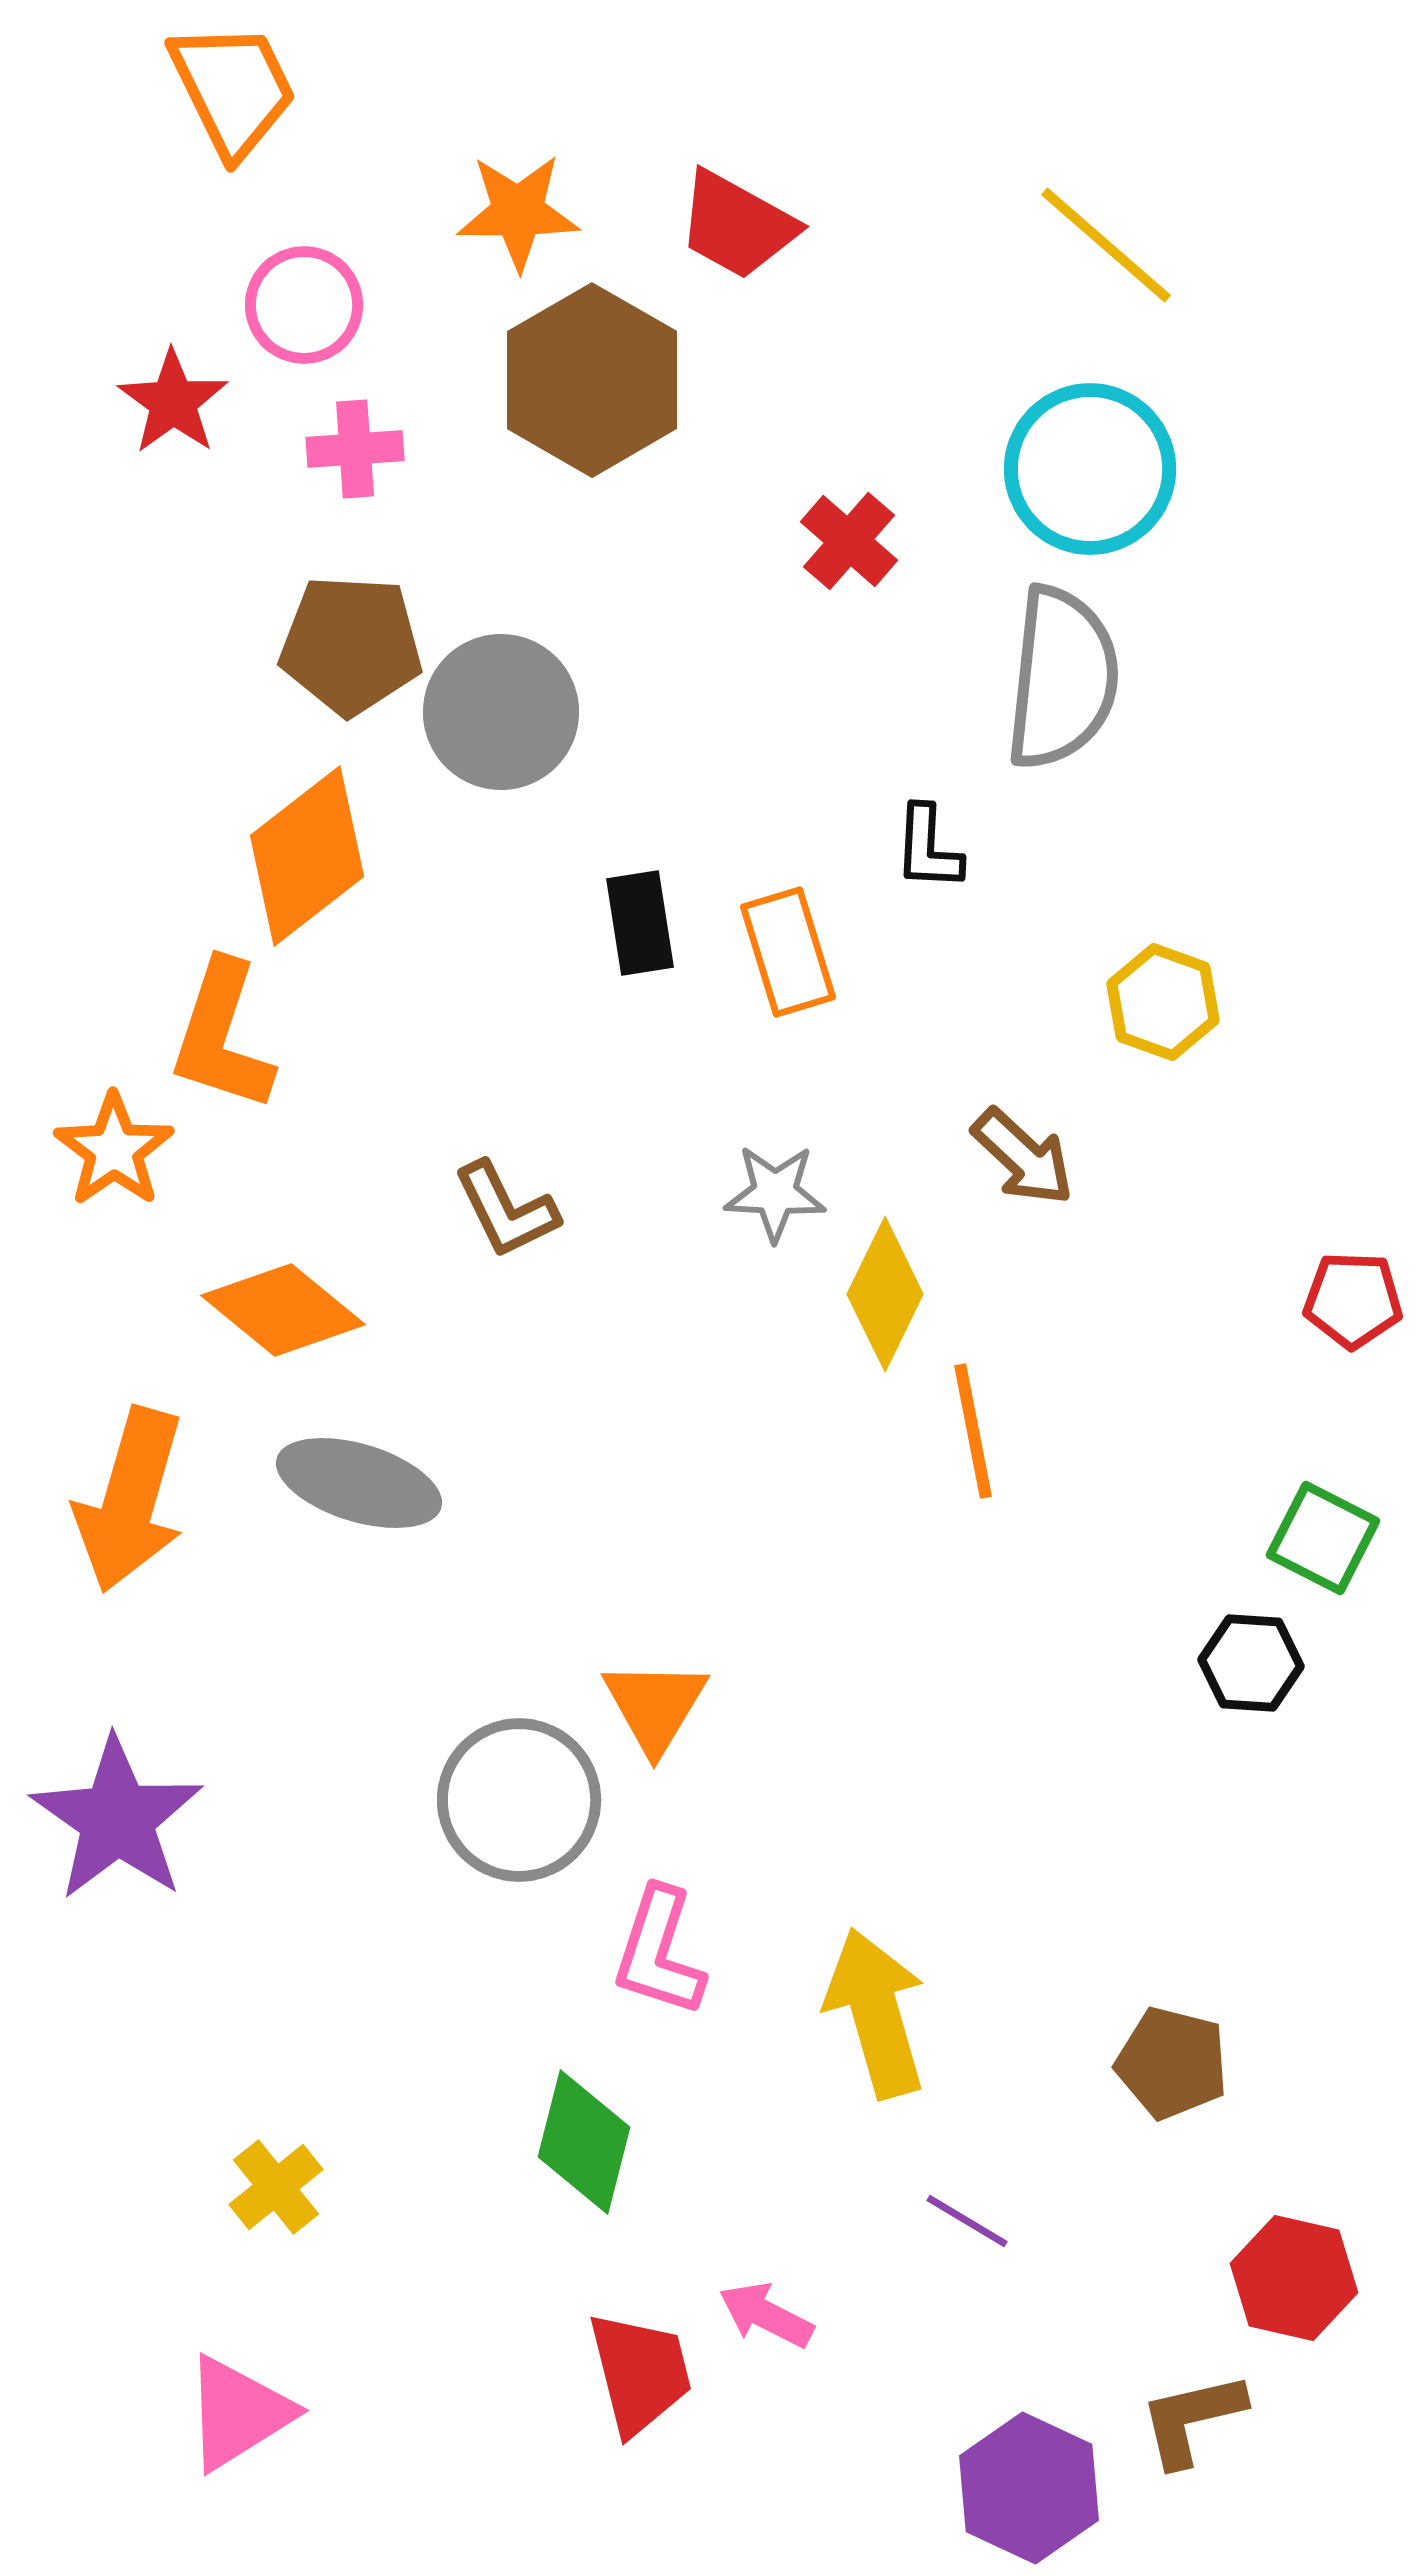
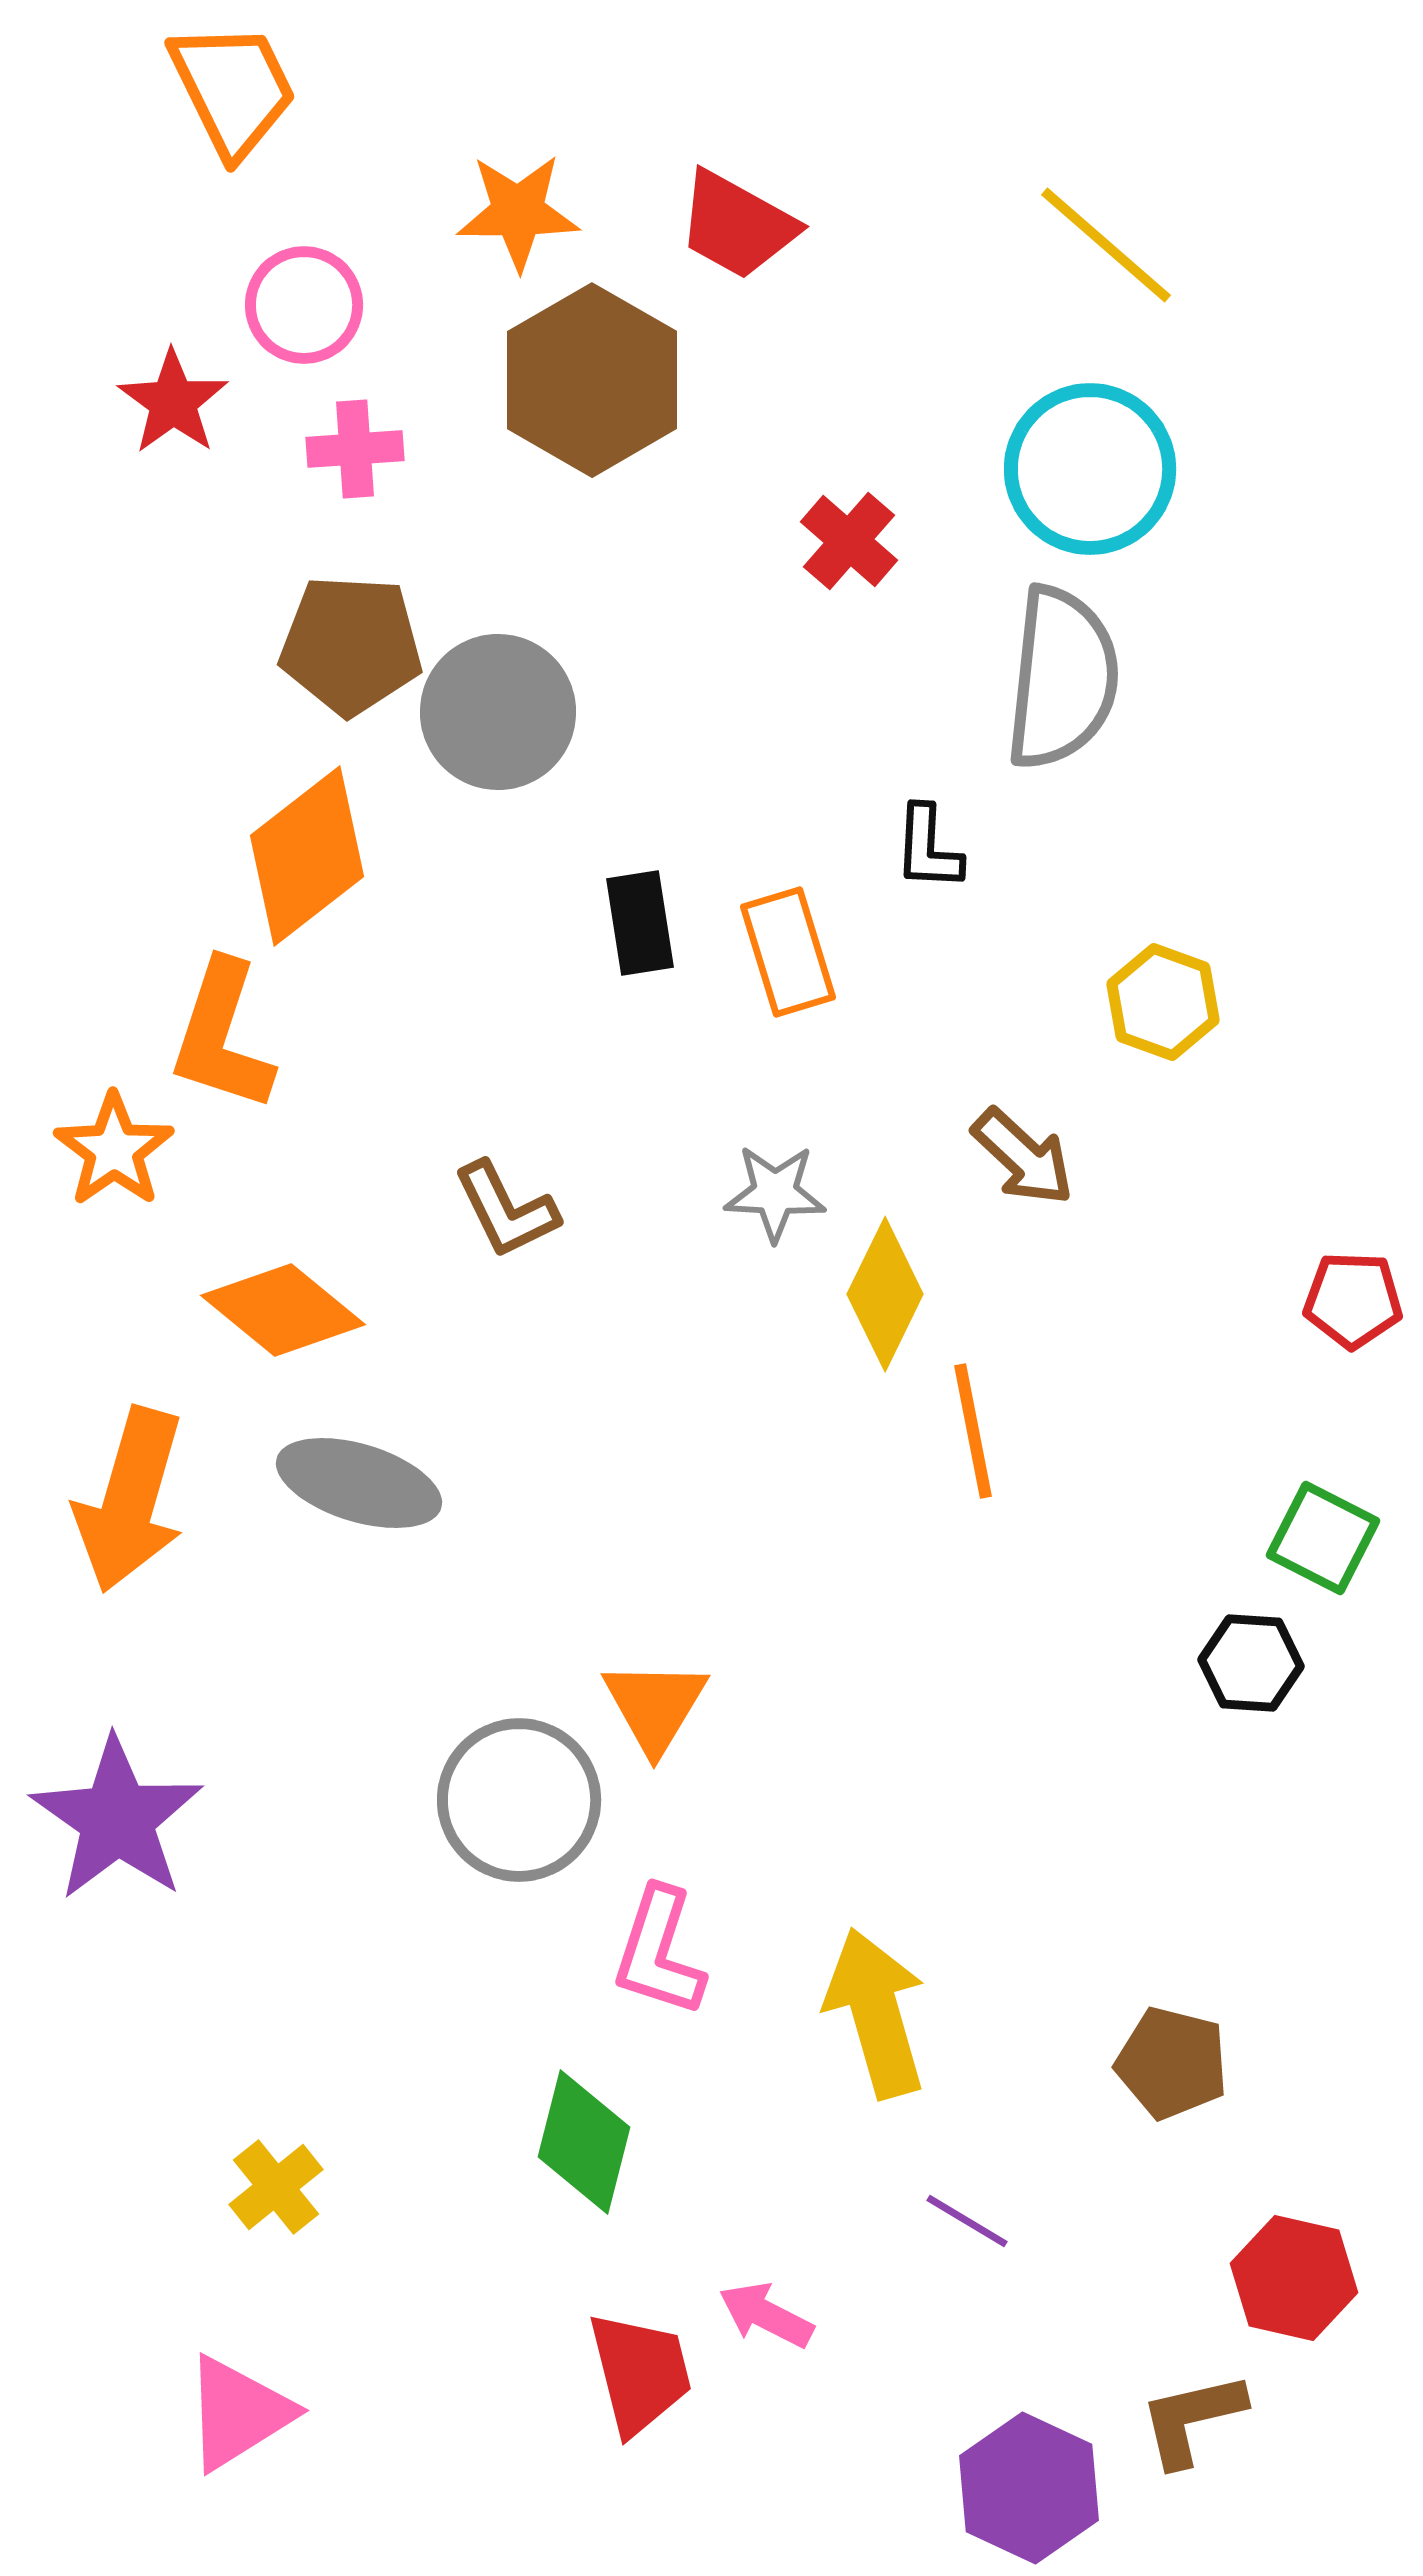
gray circle at (501, 712): moved 3 px left
